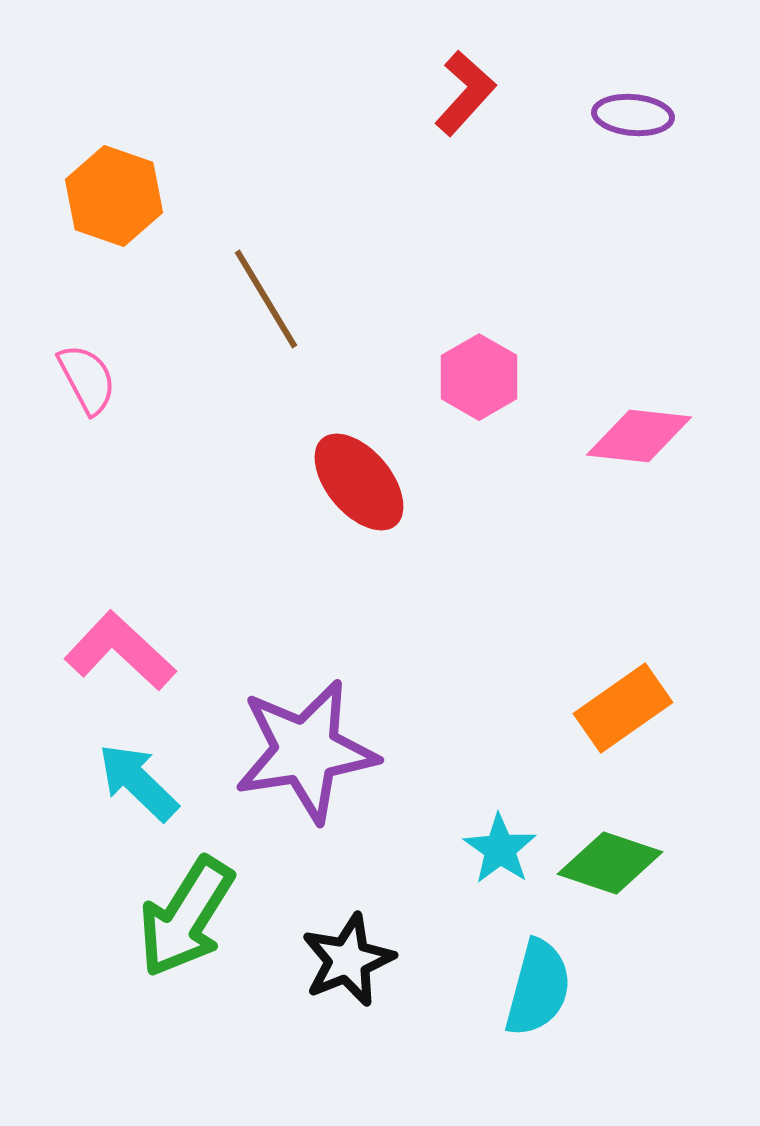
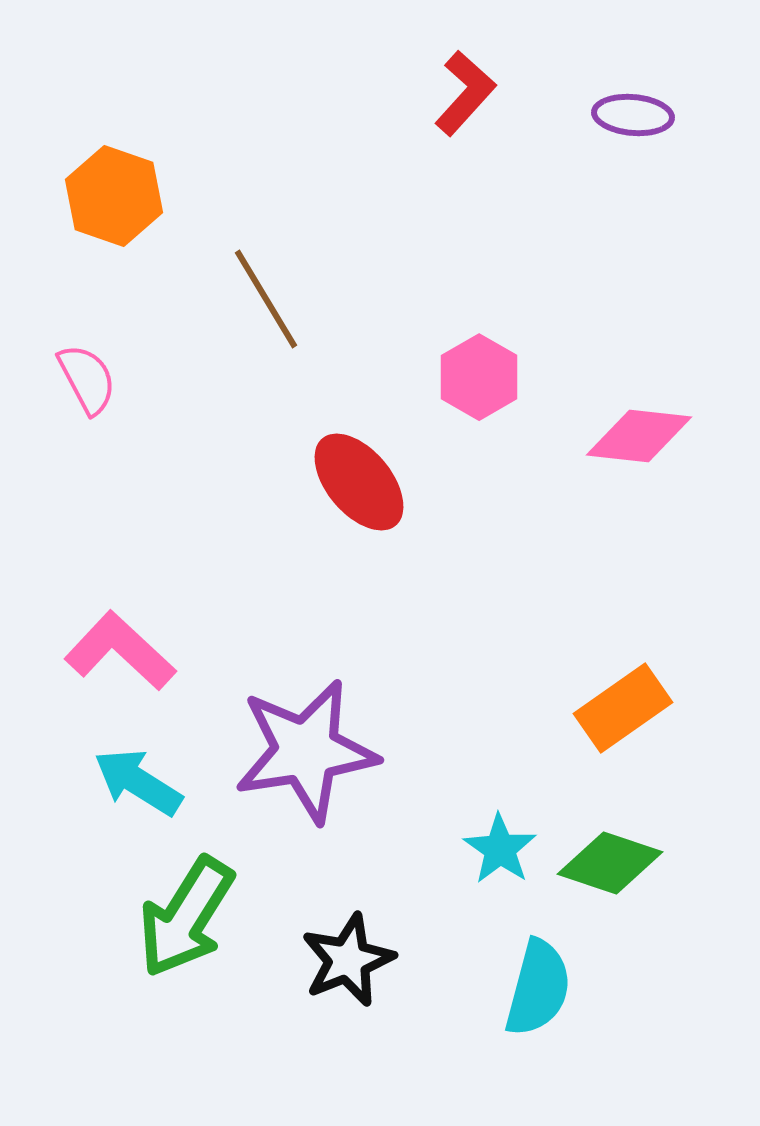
cyan arrow: rotated 12 degrees counterclockwise
